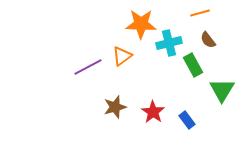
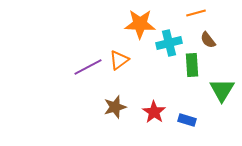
orange line: moved 4 px left
orange star: moved 1 px left
orange triangle: moved 3 px left, 4 px down
green rectangle: moved 1 px left; rotated 25 degrees clockwise
red star: moved 1 px right
blue rectangle: rotated 36 degrees counterclockwise
